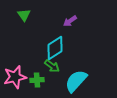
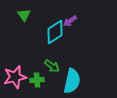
cyan diamond: moved 16 px up
cyan semicircle: moved 4 px left; rotated 150 degrees clockwise
